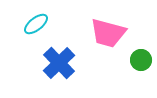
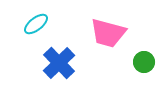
green circle: moved 3 px right, 2 px down
